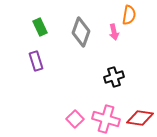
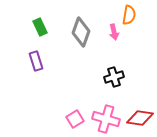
pink square: rotated 12 degrees clockwise
